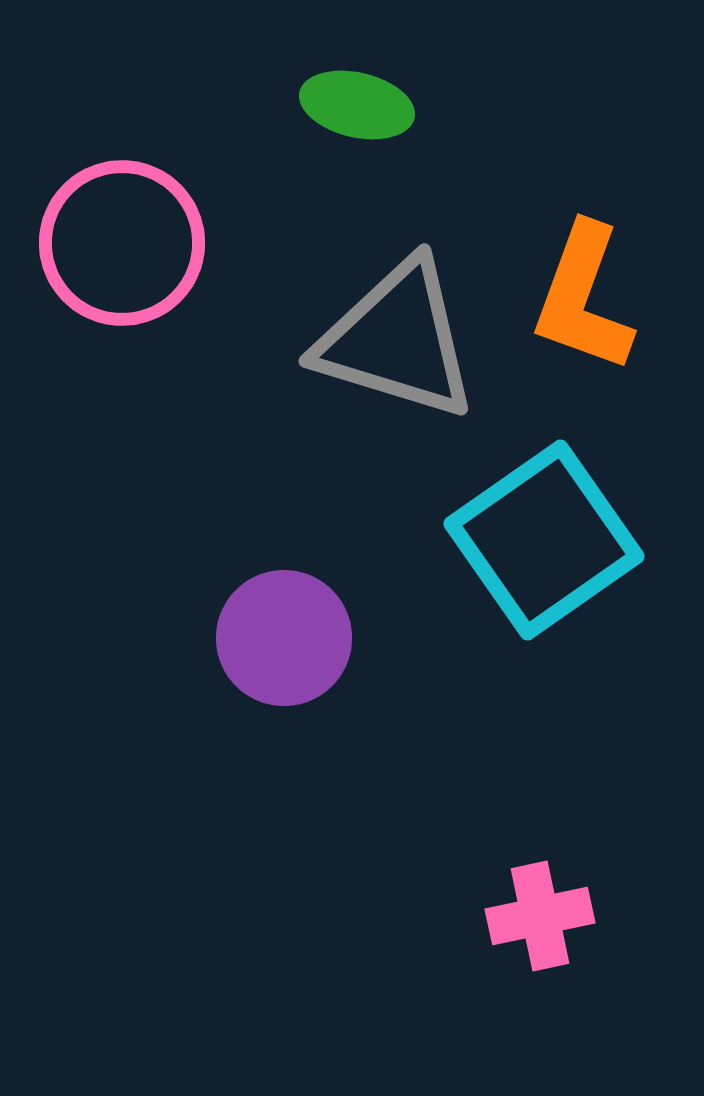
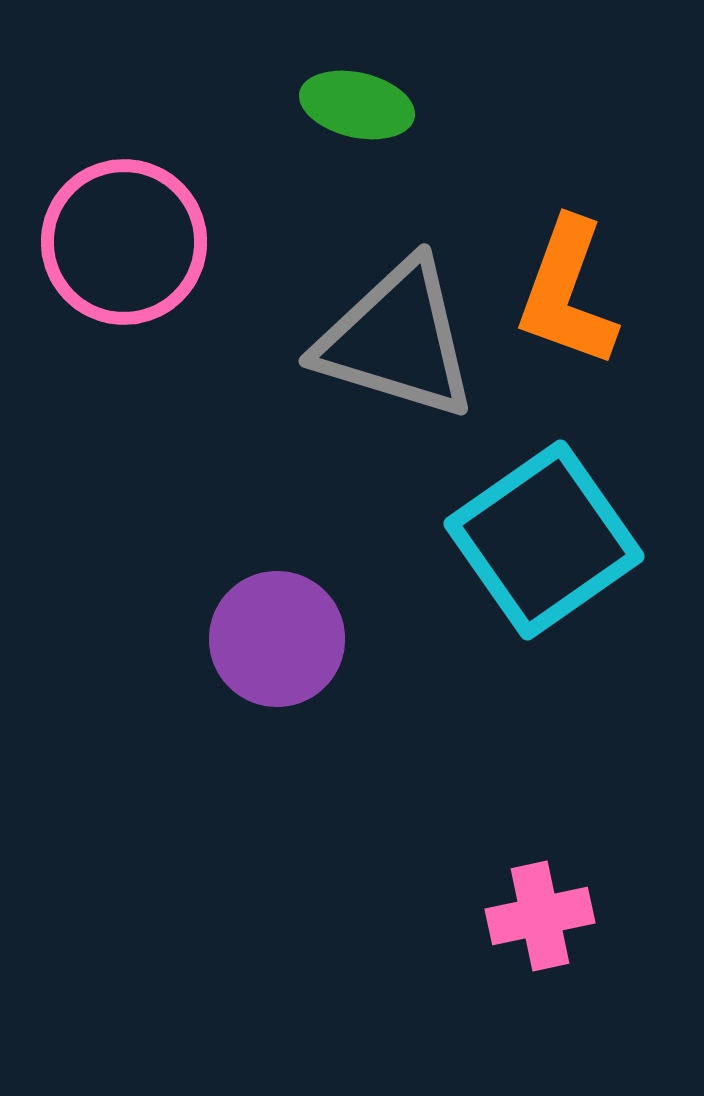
pink circle: moved 2 px right, 1 px up
orange L-shape: moved 16 px left, 5 px up
purple circle: moved 7 px left, 1 px down
